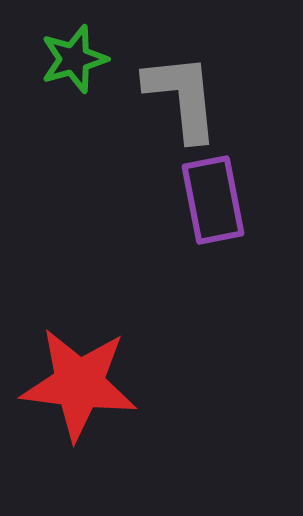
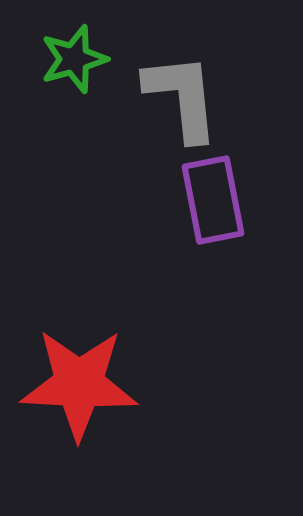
red star: rotated 4 degrees counterclockwise
